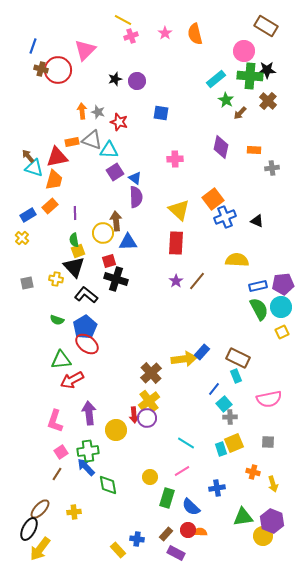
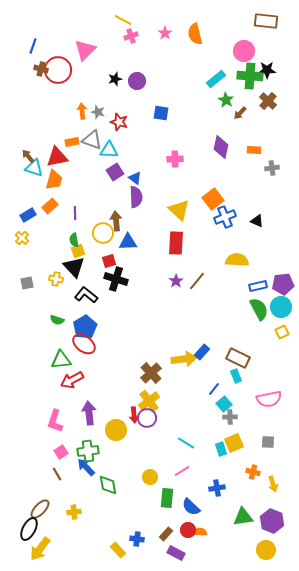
brown rectangle at (266, 26): moved 5 px up; rotated 25 degrees counterclockwise
red ellipse at (87, 344): moved 3 px left
brown line at (57, 474): rotated 64 degrees counterclockwise
green rectangle at (167, 498): rotated 12 degrees counterclockwise
yellow circle at (263, 536): moved 3 px right, 14 px down
